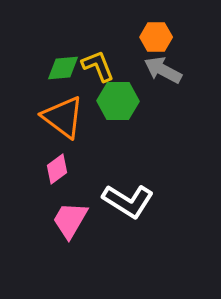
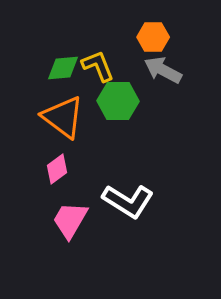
orange hexagon: moved 3 px left
